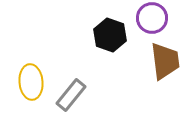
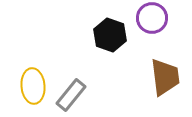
brown trapezoid: moved 16 px down
yellow ellipse: moved 2 px right, 4 px down
